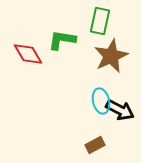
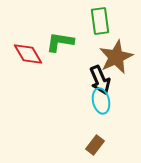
green rectangle: rotated 20 degrees counterclockwise
green L-shape: moved 2 px left, 2 px down
brown star: moved 5 px right, 1 px down
black arrow: moved 20 px left, 30 px up; rotated 40 degrees clockwise
brown rectangle: rotated 24 degrees counterclockwise
